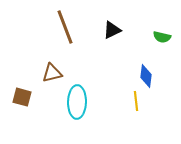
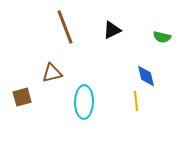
blue diamond: rotated 20 degrees counterclockwise
brown square: rotated 30 degrees counterclockwise
cyan ellipse: moved 7 px right
